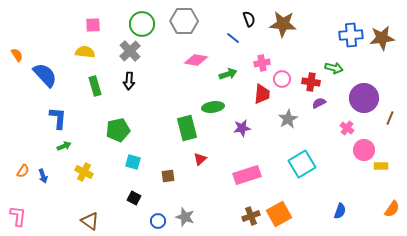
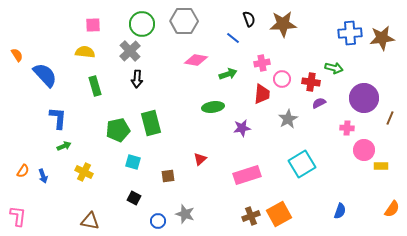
brown star at (283, 24): rotated 8 degrees counterclockwise
blue cross at (351, 35): moved 1 px left, 2 px up
black arrow at (129, 81): moved 8 px right, 2 px up
green rectangle at (187, 128): moved 36 px left, 5 px up
pink cross at (347, 128): rotated 32 degrees counterclockwise
gray star at (185, 217): moved 3 px up
brown triangle at (90, 221): rotated 24 degrees counterclockwise
